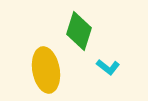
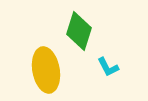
cyan L-shape: rotated 25 degrees clockwise
